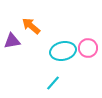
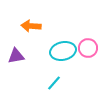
orange arrow: rotated 36 degrees counterclockwise
purple triangle: moved 4 px right, 15 px down
cyan line: moved 1 px right
